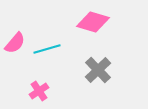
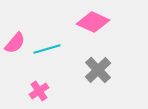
pink diamond: rotated 8 degrees clockwise
